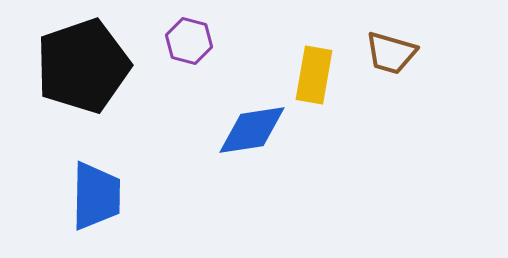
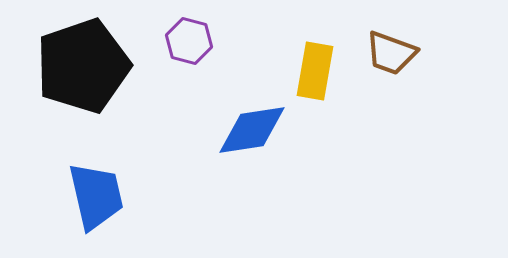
brown trapezoid: rotated 4 degrees clockwise
yellow rectangle: moved 1 px right, 4 px up
blue trapezoid: rotated 14 degrees counterclockwise
